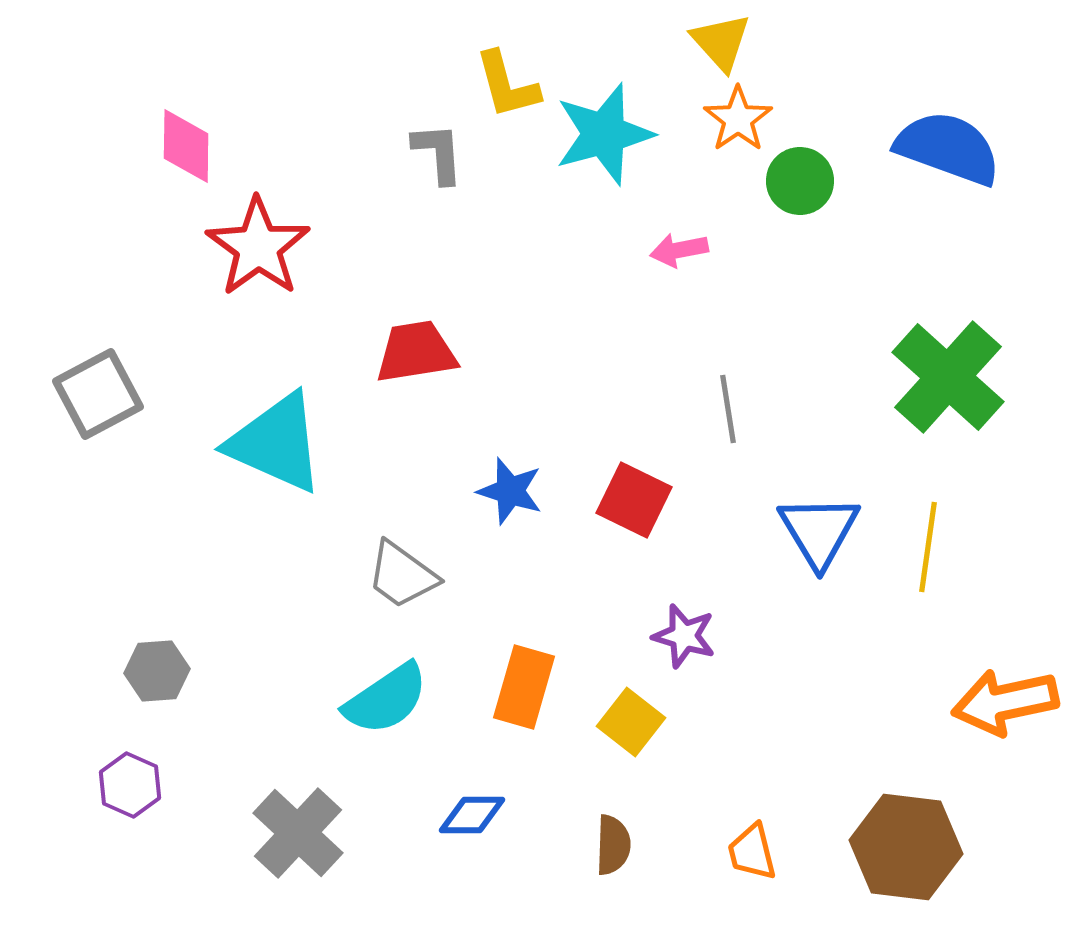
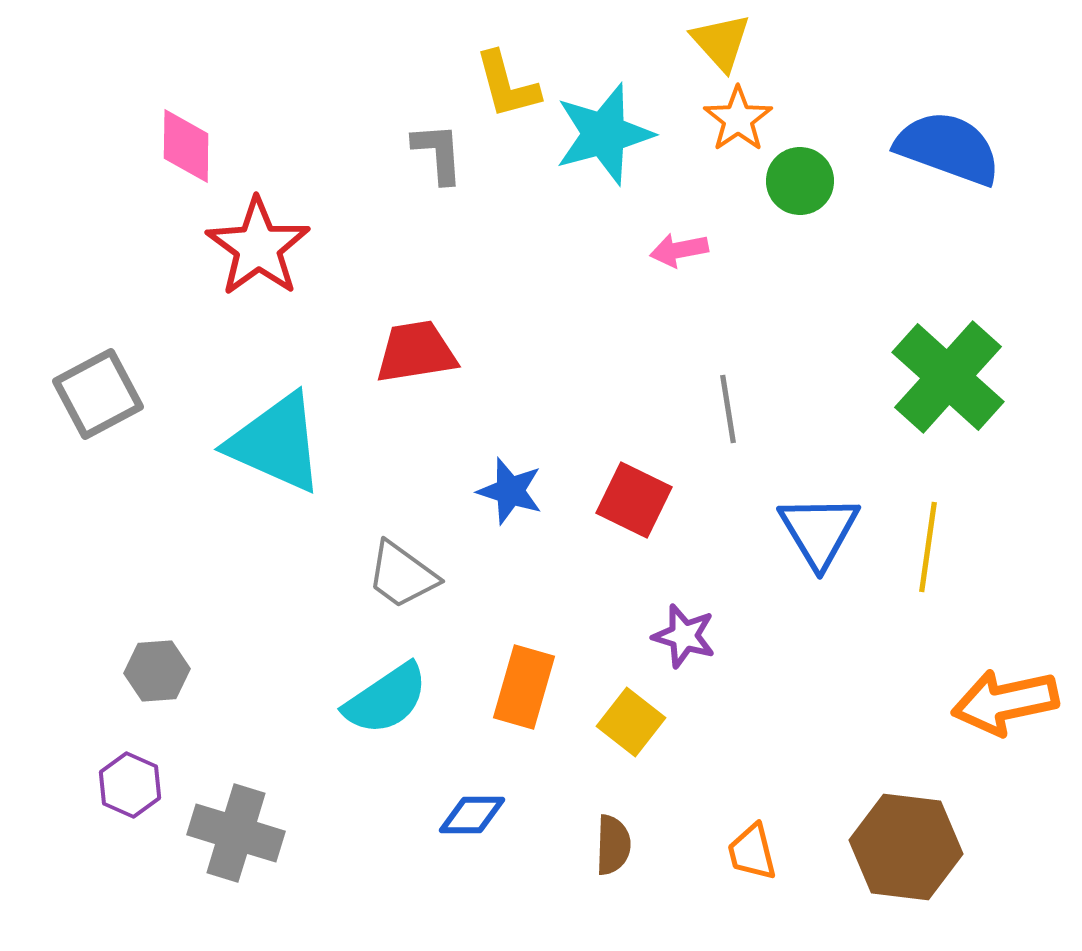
gray cross: moved 62 px left; rotated 26 degrees counterclockwise
